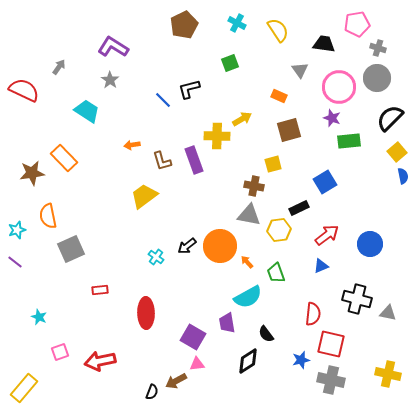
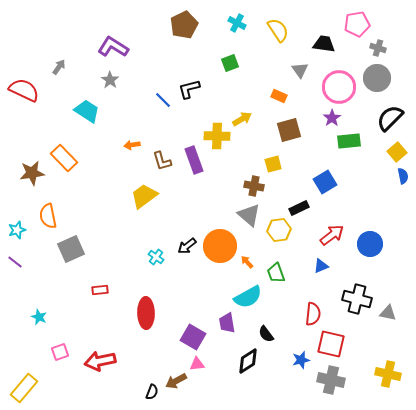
purple star at (332, 118): rotated 18 degrees clockwise
gray triangle at (249, 215): rotated 30 degrees clockwise
red arrow at (327, 235): moved 5 px right
